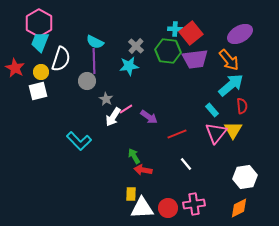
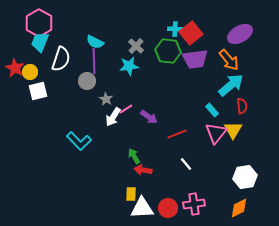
yellow circle: moved 11 px left
